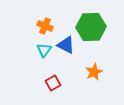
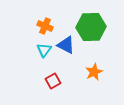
red square: moved 2 px up
